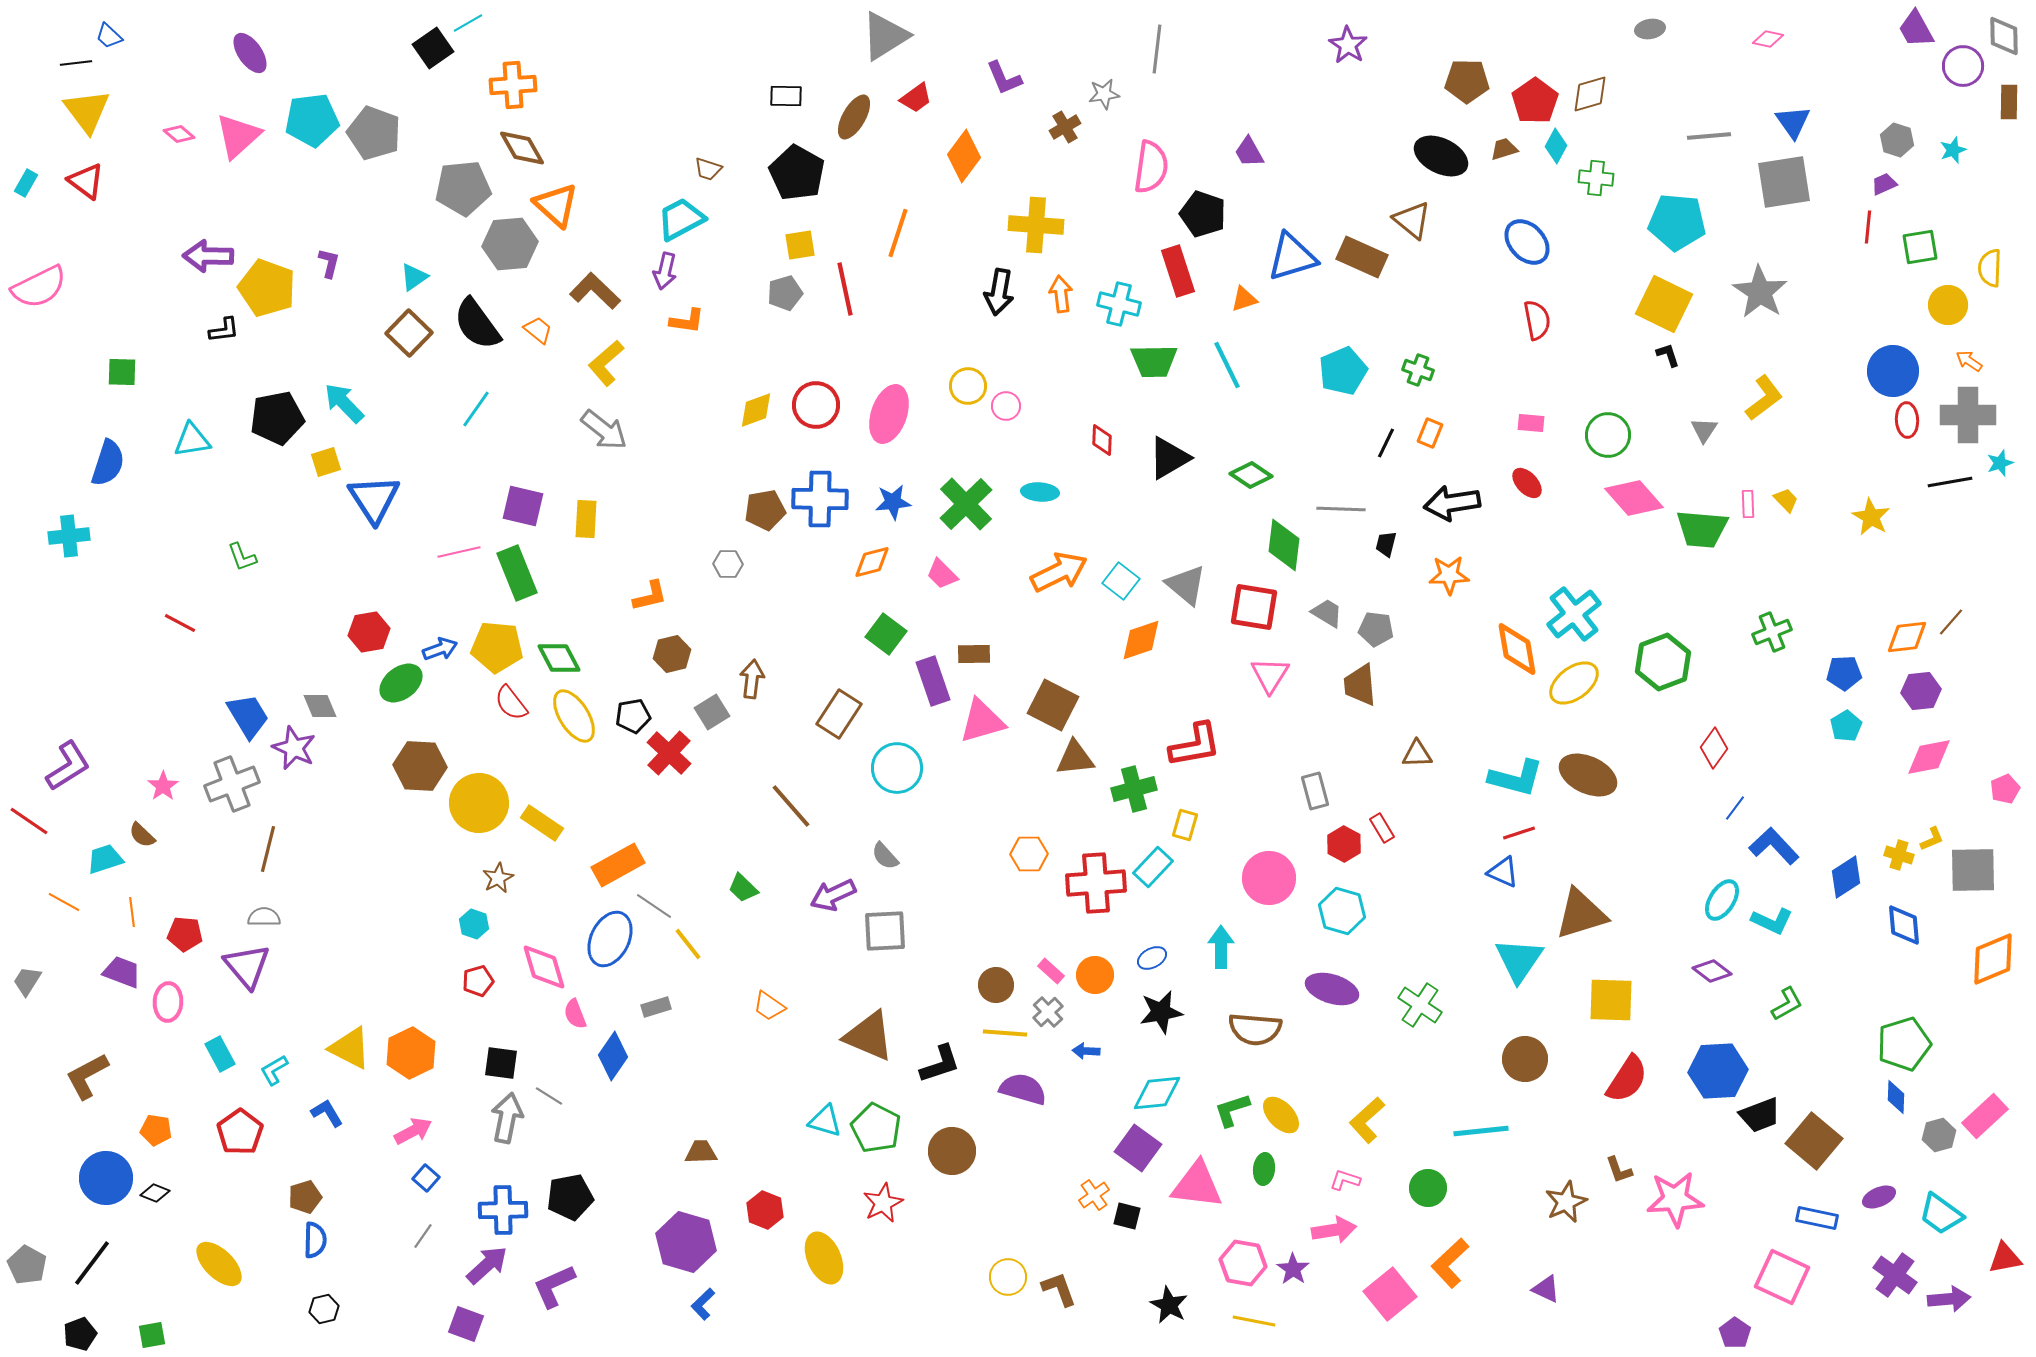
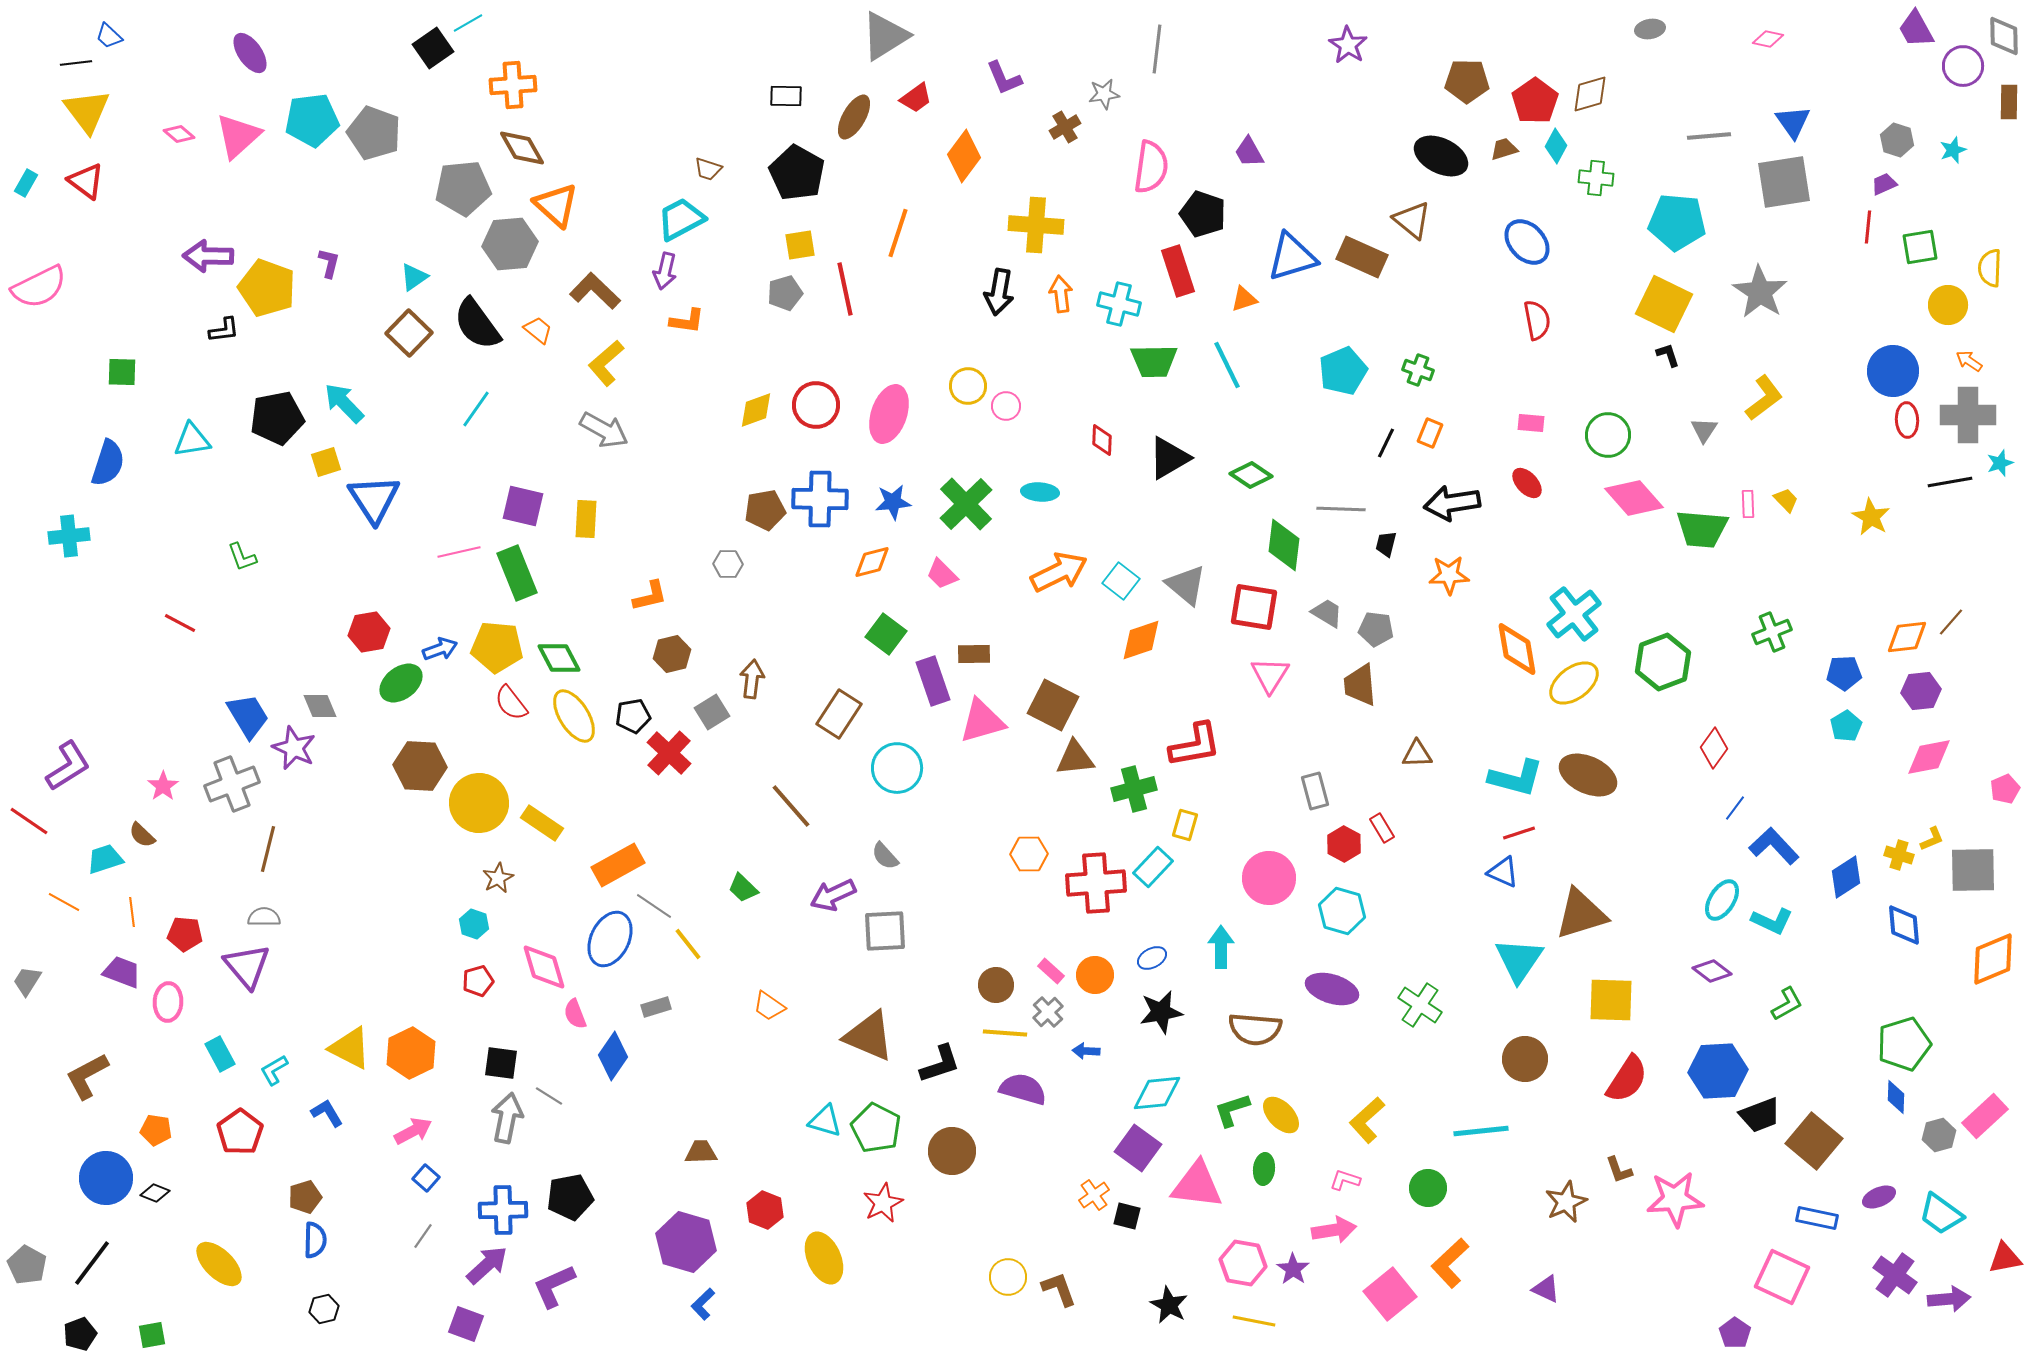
gray arrow at (604, 430): rotated 9 degrees counterclockwise
